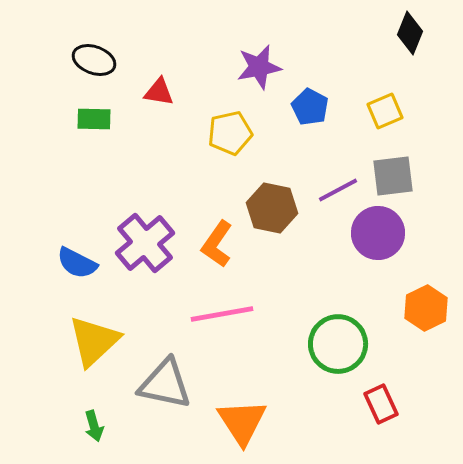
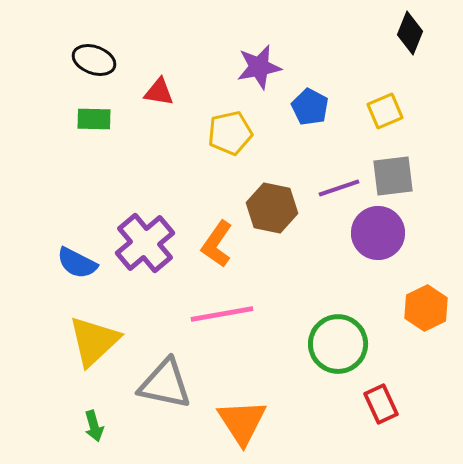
purple line: moved 1 px right, 2 px up; rotated 9 degrees clockwise
